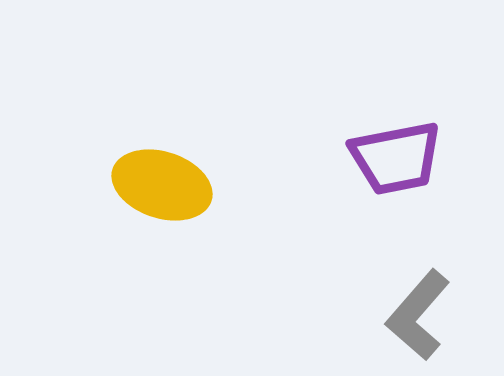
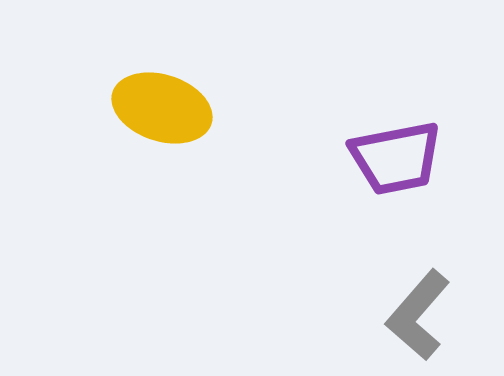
yellow ellipse: moved 77 px up
